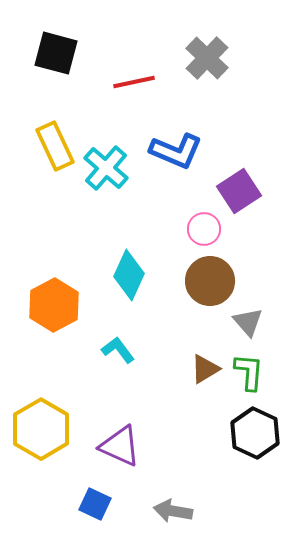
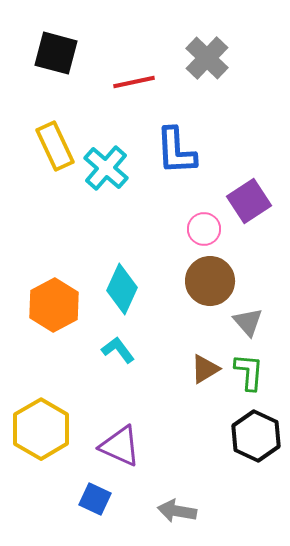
blue L-shape: rotated 64 degrees clockwise
purple square: moved 10 px right, 10 px down
cyan diamond: moved 7 px left, 14 px down
black hexagon: moved 1 px right, 3 px down
blue square: moved 5 px up
gray arrow: moved 4 px right
